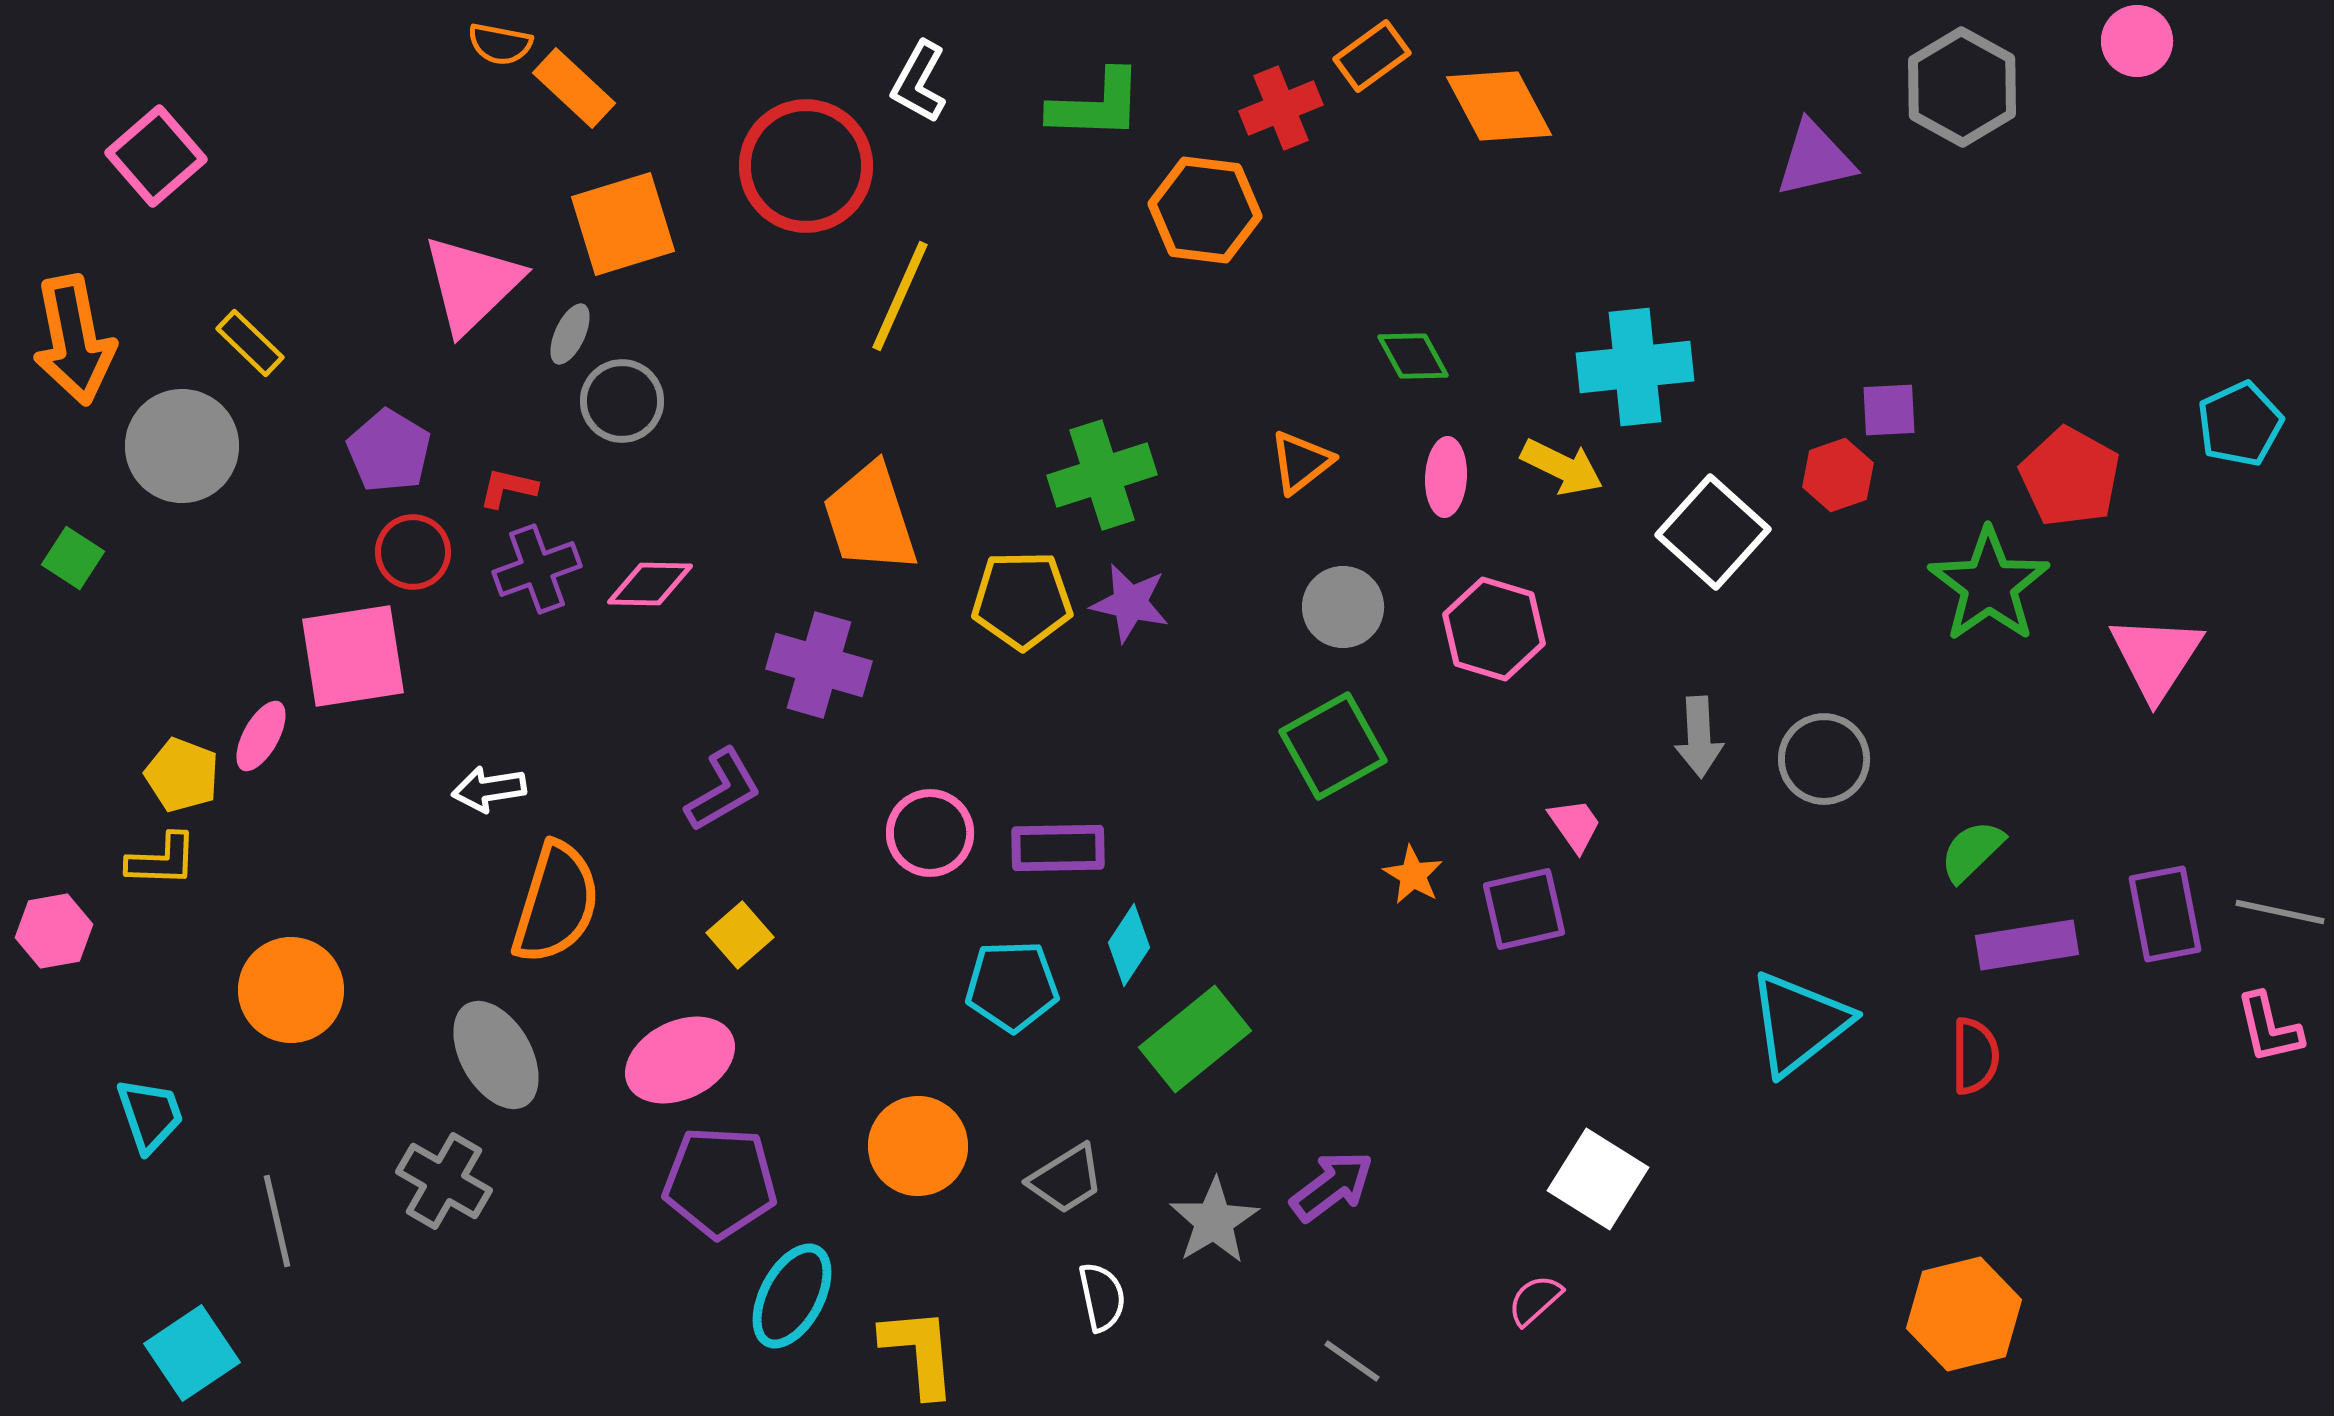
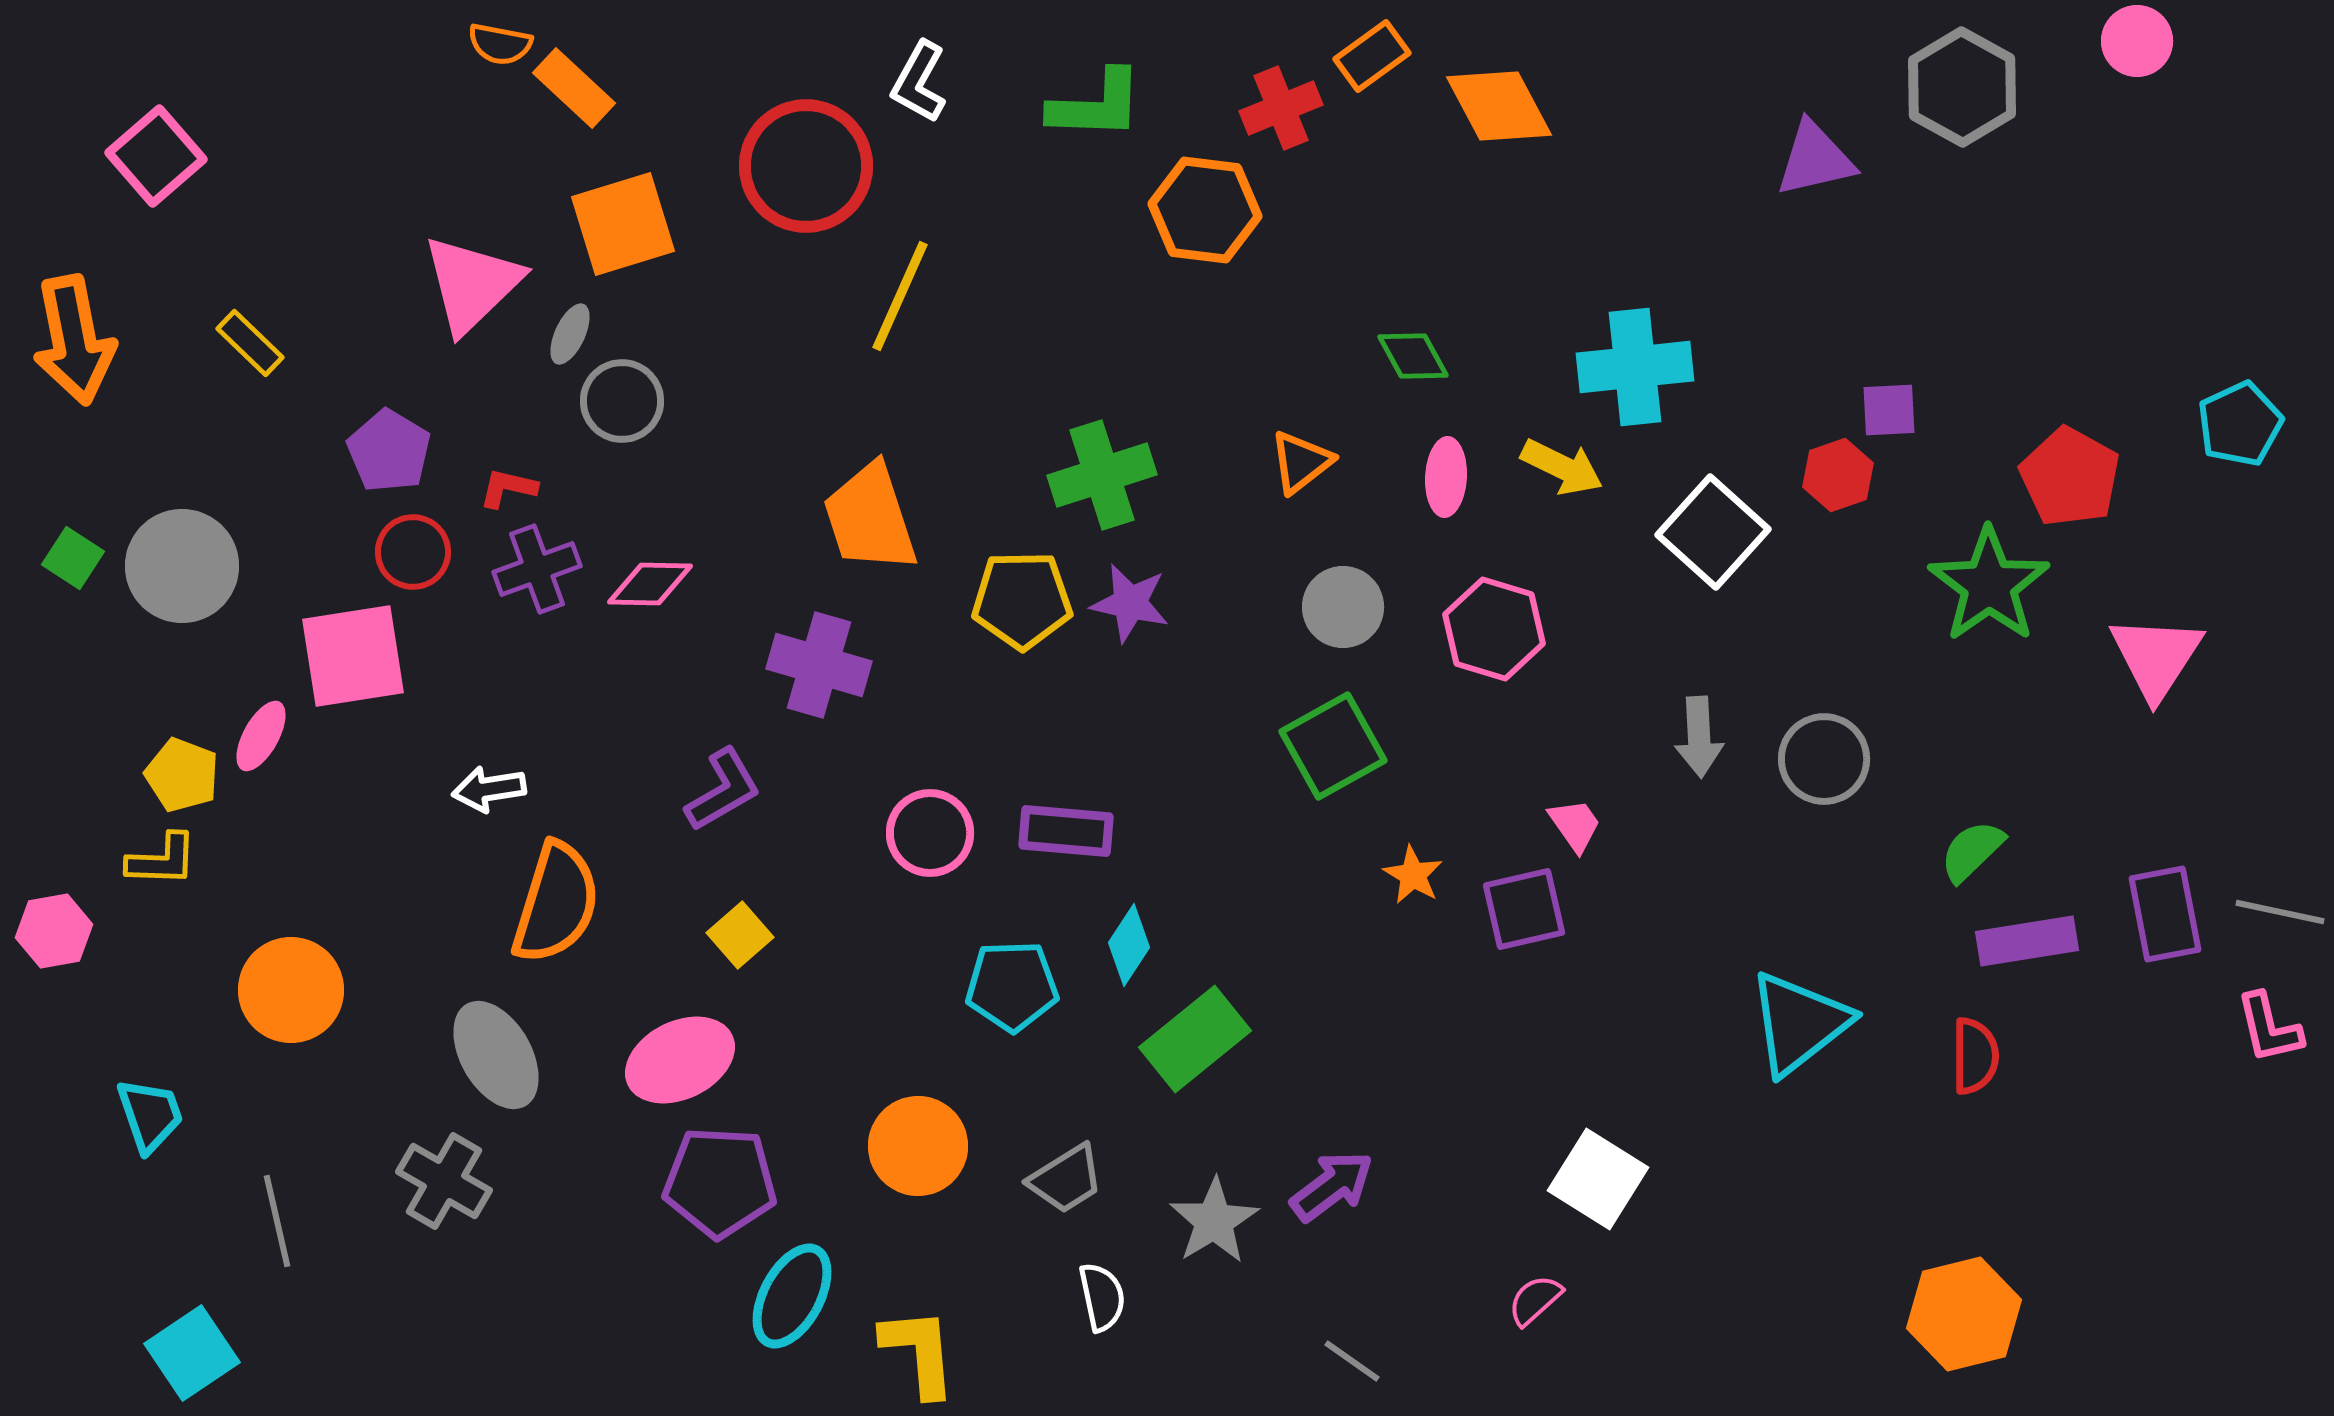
gray circle at (182, 446): moved 120 px down
purple rectangle at (1058, 848): moved 8 px right, 17 px up; rotated 6 degrees clockwise
purple rectangle at (2027, 945): moved 4 px up
